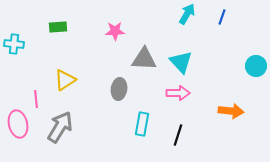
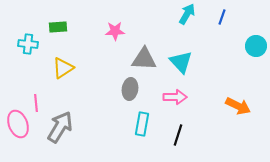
cyan cross: moved 14 px right
cyan circle: moved 20 px up
yellow triangle: moved 2 px left, 12 px up
gray ellipse: moved 11 px right
pink arrow: moved 3 px left, 4 px down
pink line: moved 4 px down
orange arrow: moved 7 px right, 5 px up; rotated 20 degrees clockwise
pink ellipse: rotated 8 degrees counterclockwise
